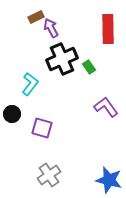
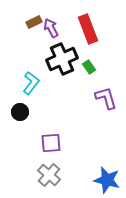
brown rectangle: moved 2 px left, 5 px down
red rectangle: moved 20 px left; rotated 20 degrees counterclockwise
cyan L-shape: moved 1 px right, 1 px up
purple L-shape: moved 9 px up; rotated 20 degrees clockwise
black circle: moved 8 px right, 2 px up
purple square: moved 9 px right, 15 px down; rotated 20 degrees counterclockwise
gray cross: rotated 15 degrees counterclockwise
blue star: moved 2 px left
